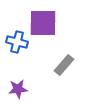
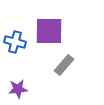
purple square: moved 6 px right, 8 px down
blue cross: moved 2 px left
